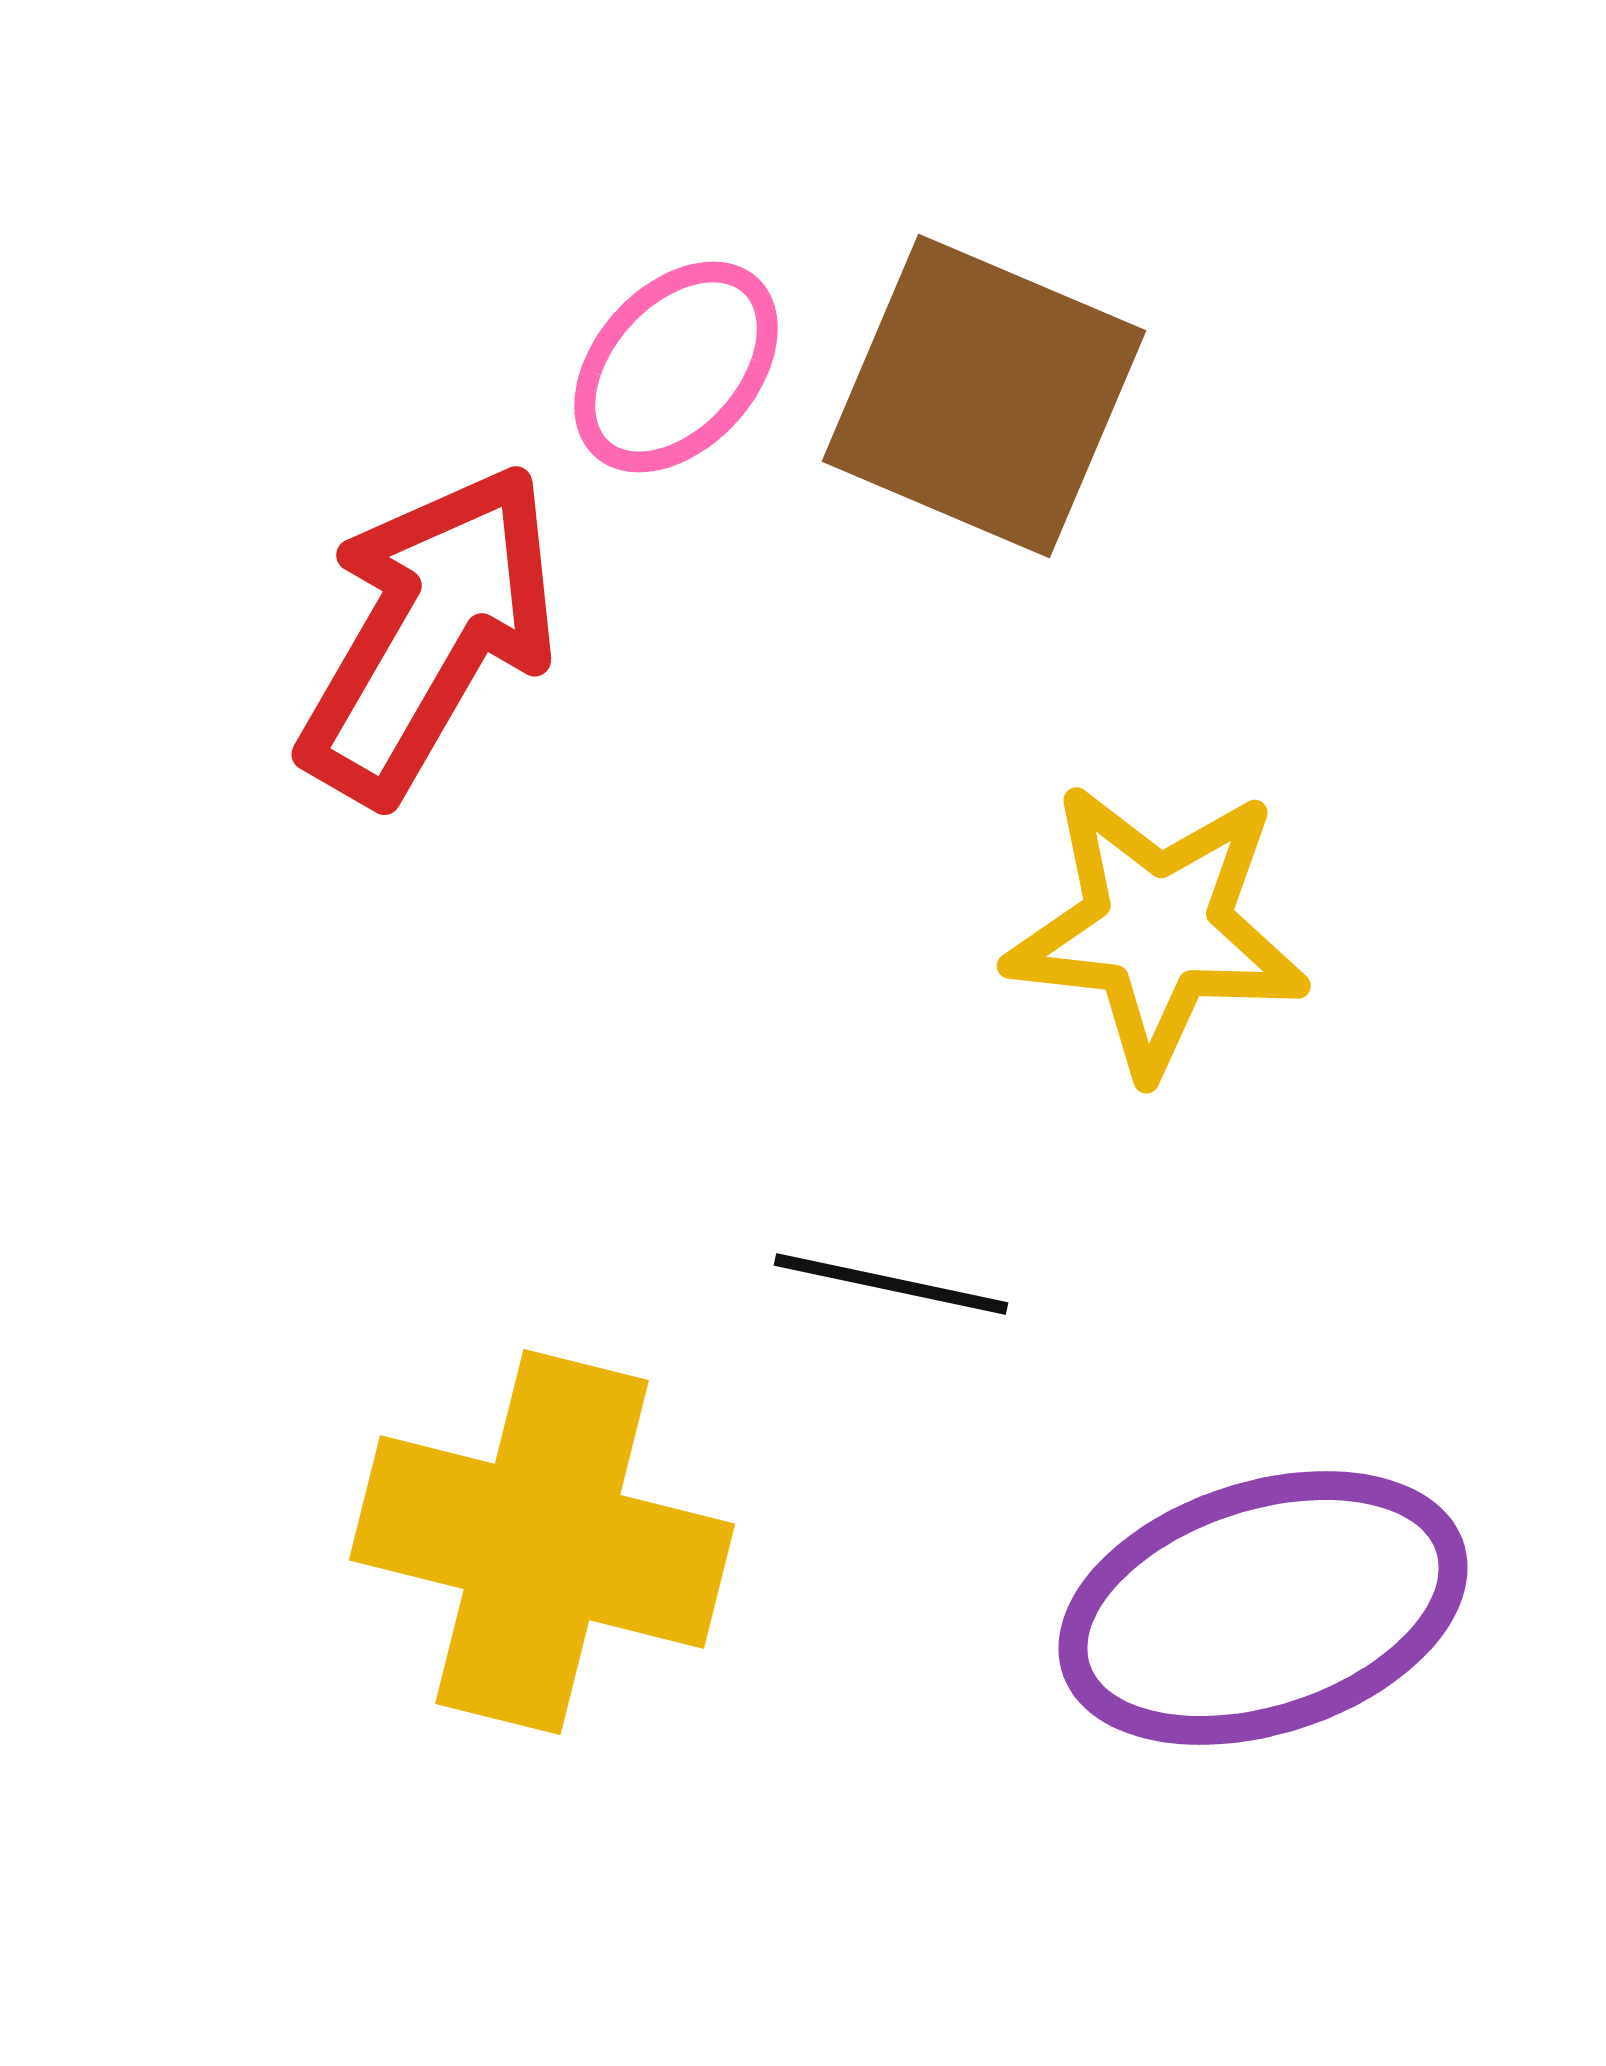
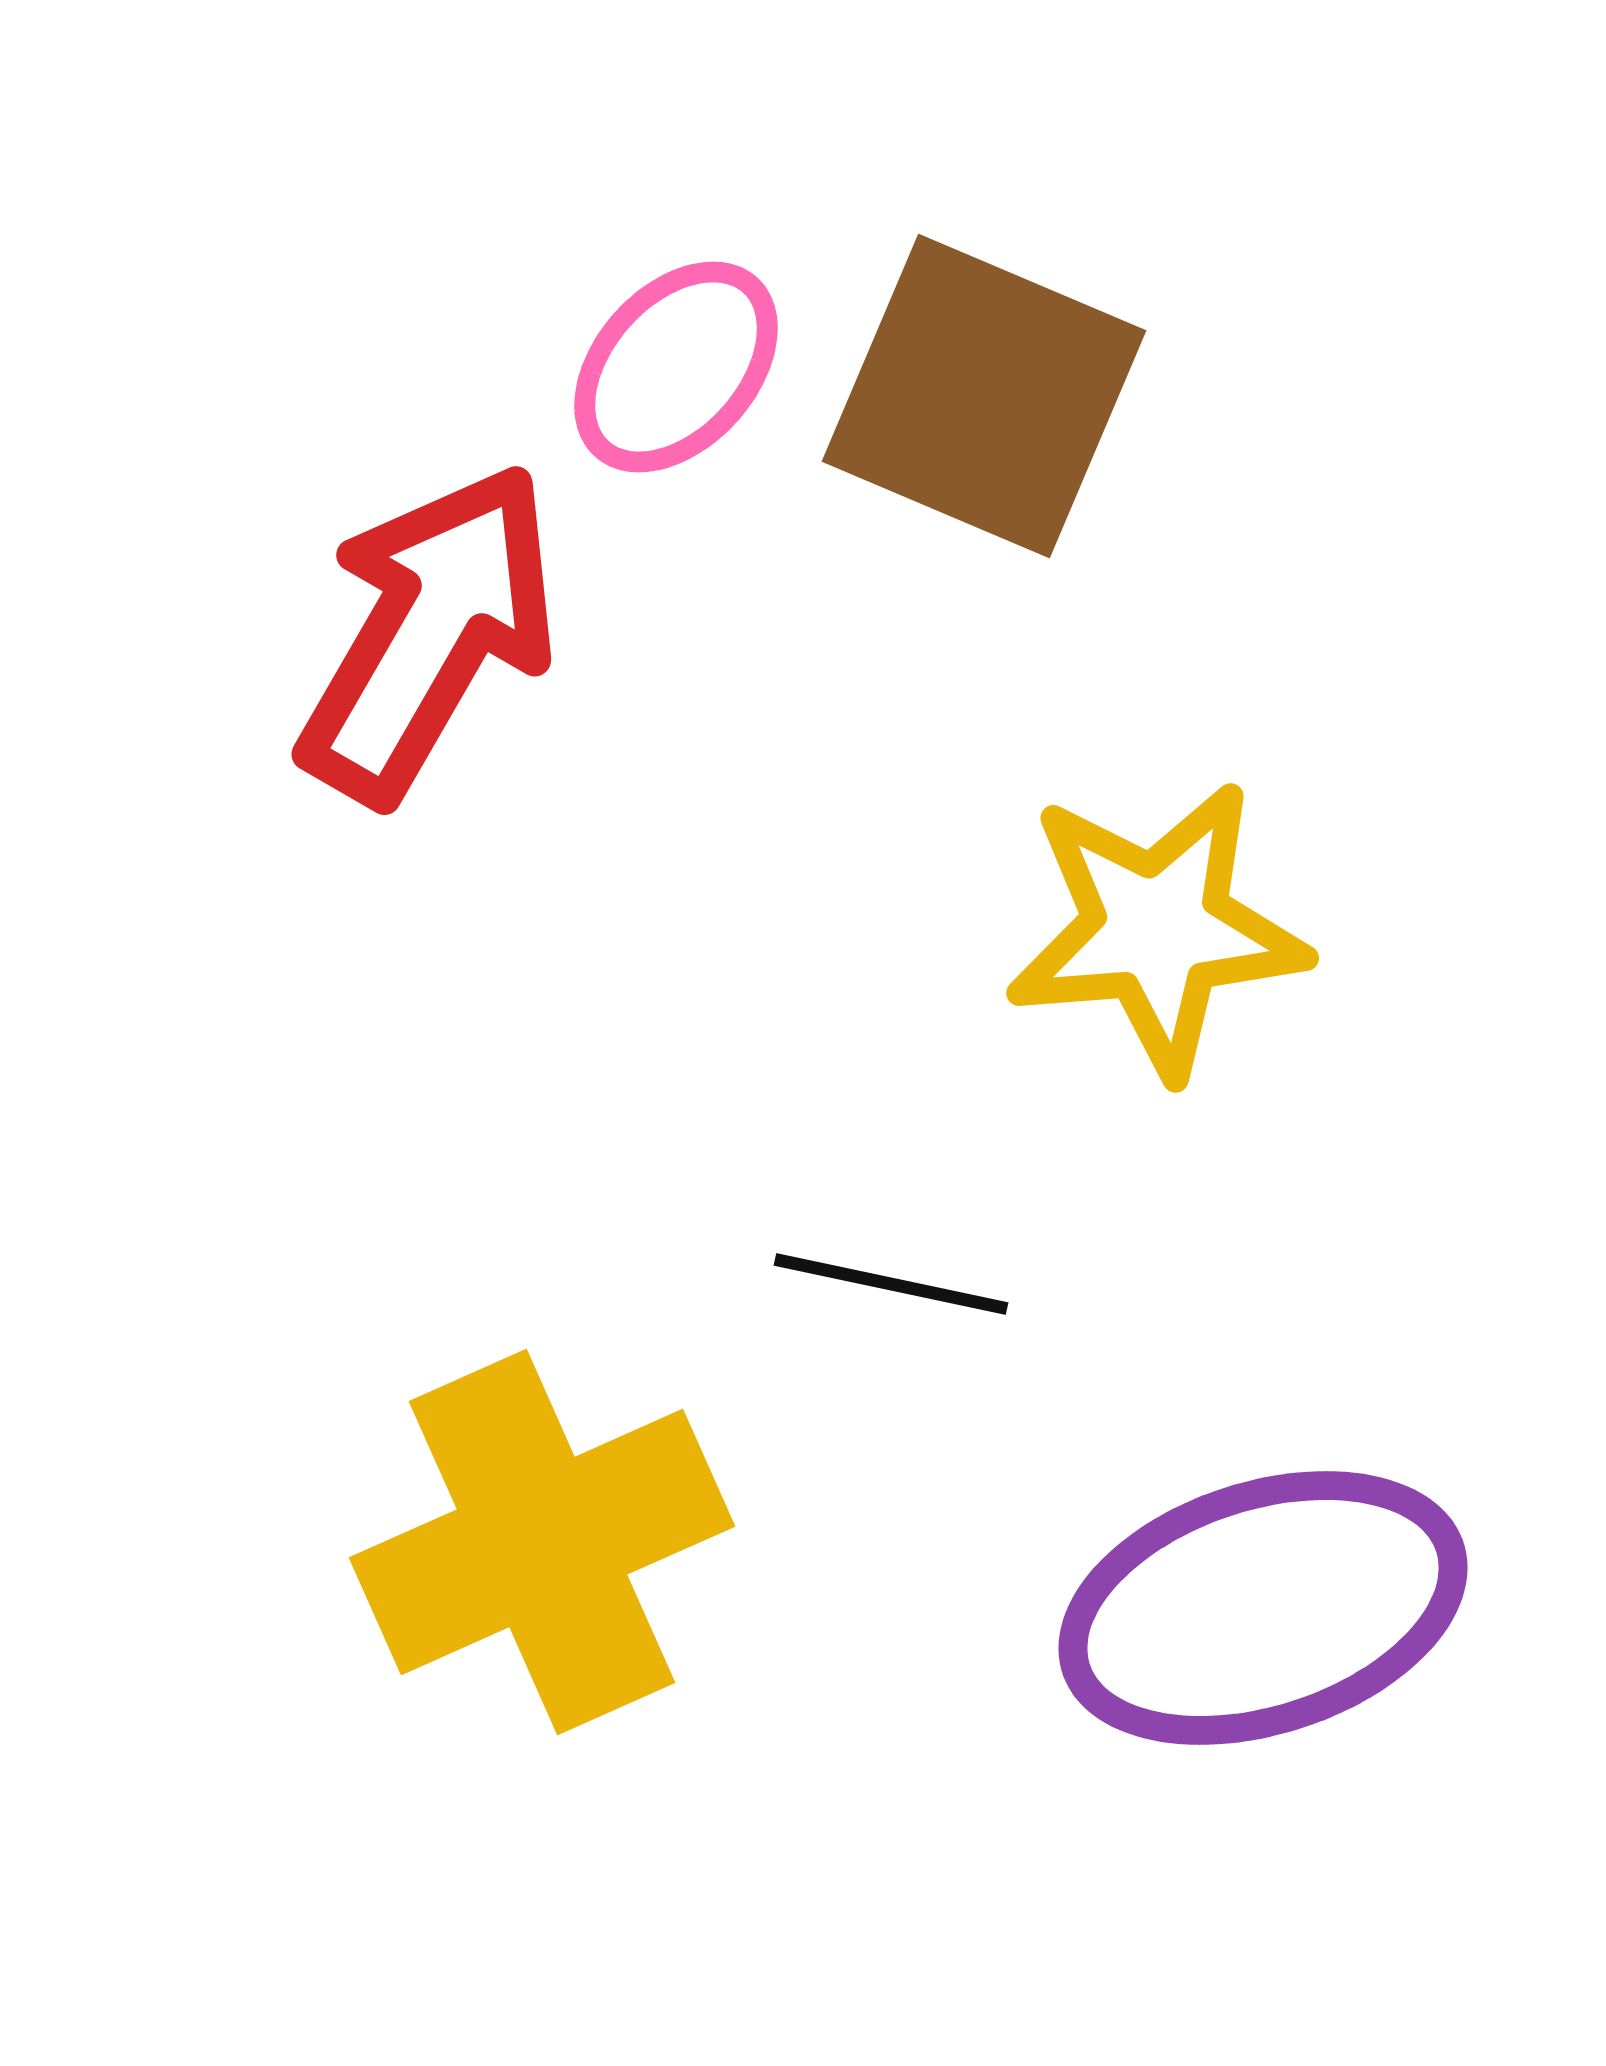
yellow star: rotated 11 degrees counterclockwise
yellow cross: rotated 38 degrees counterclockwise
